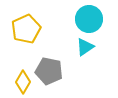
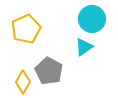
cyan circle: moved 3 px right
cyan triangle: moved 1 px left
gray pentagon: rotated 16 degrees clockwise
